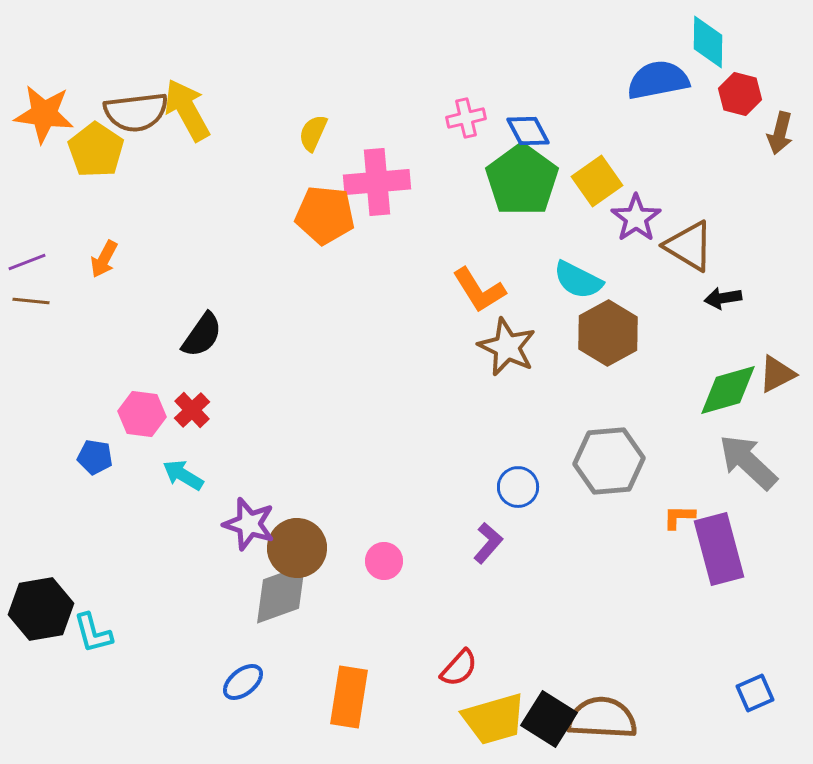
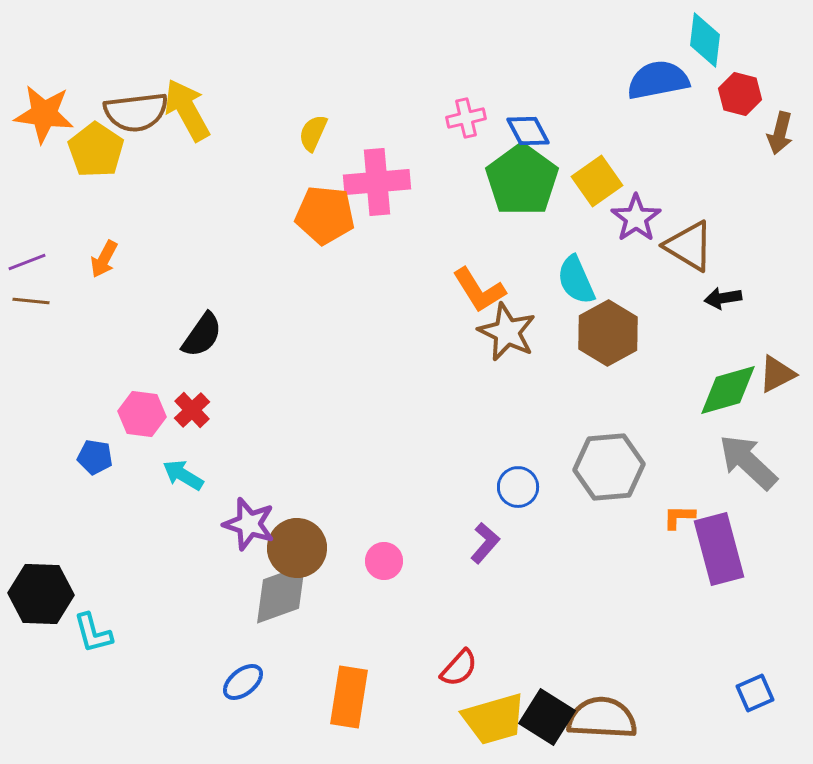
cyan diamond at (708, 42): moved 3 px left, 2 px up; rotated 6 degrees clockwise
cyan semicircle at (578, 280): moved 2 px left; rotated 39 degrees clockwise
brown star at (507, 347): moved 15 px up
gray hexagon at (609, 461): moved 6 px down
purple L-shape at (488, 543): moved 3 px left
black hexagon at (41, 609): moved 15 px up; rotated 12 degrees clockwise
black square at (549, 719): moved 2 px left, 2 px up
